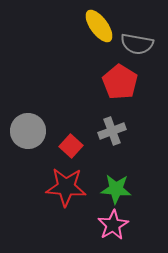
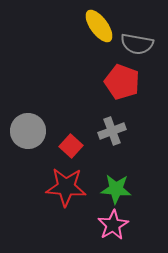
red pentagon: moved 2 px right; rotated 12 degrees counterclockwise
